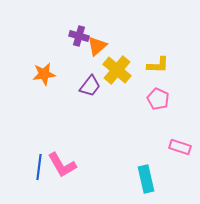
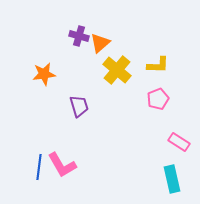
orange triangle: moved 3 px right, 3 px up
purple trapezoid: moved 11 px left, 20 px down; rotated 55 degrees counterclockwise
pink pentagon: rotated 25 degrees clockwise
pink rectangle: moved 1 px left, 5 px up; rotated 15 degrees clockwise
cyan rectangle: moved 26 px right
